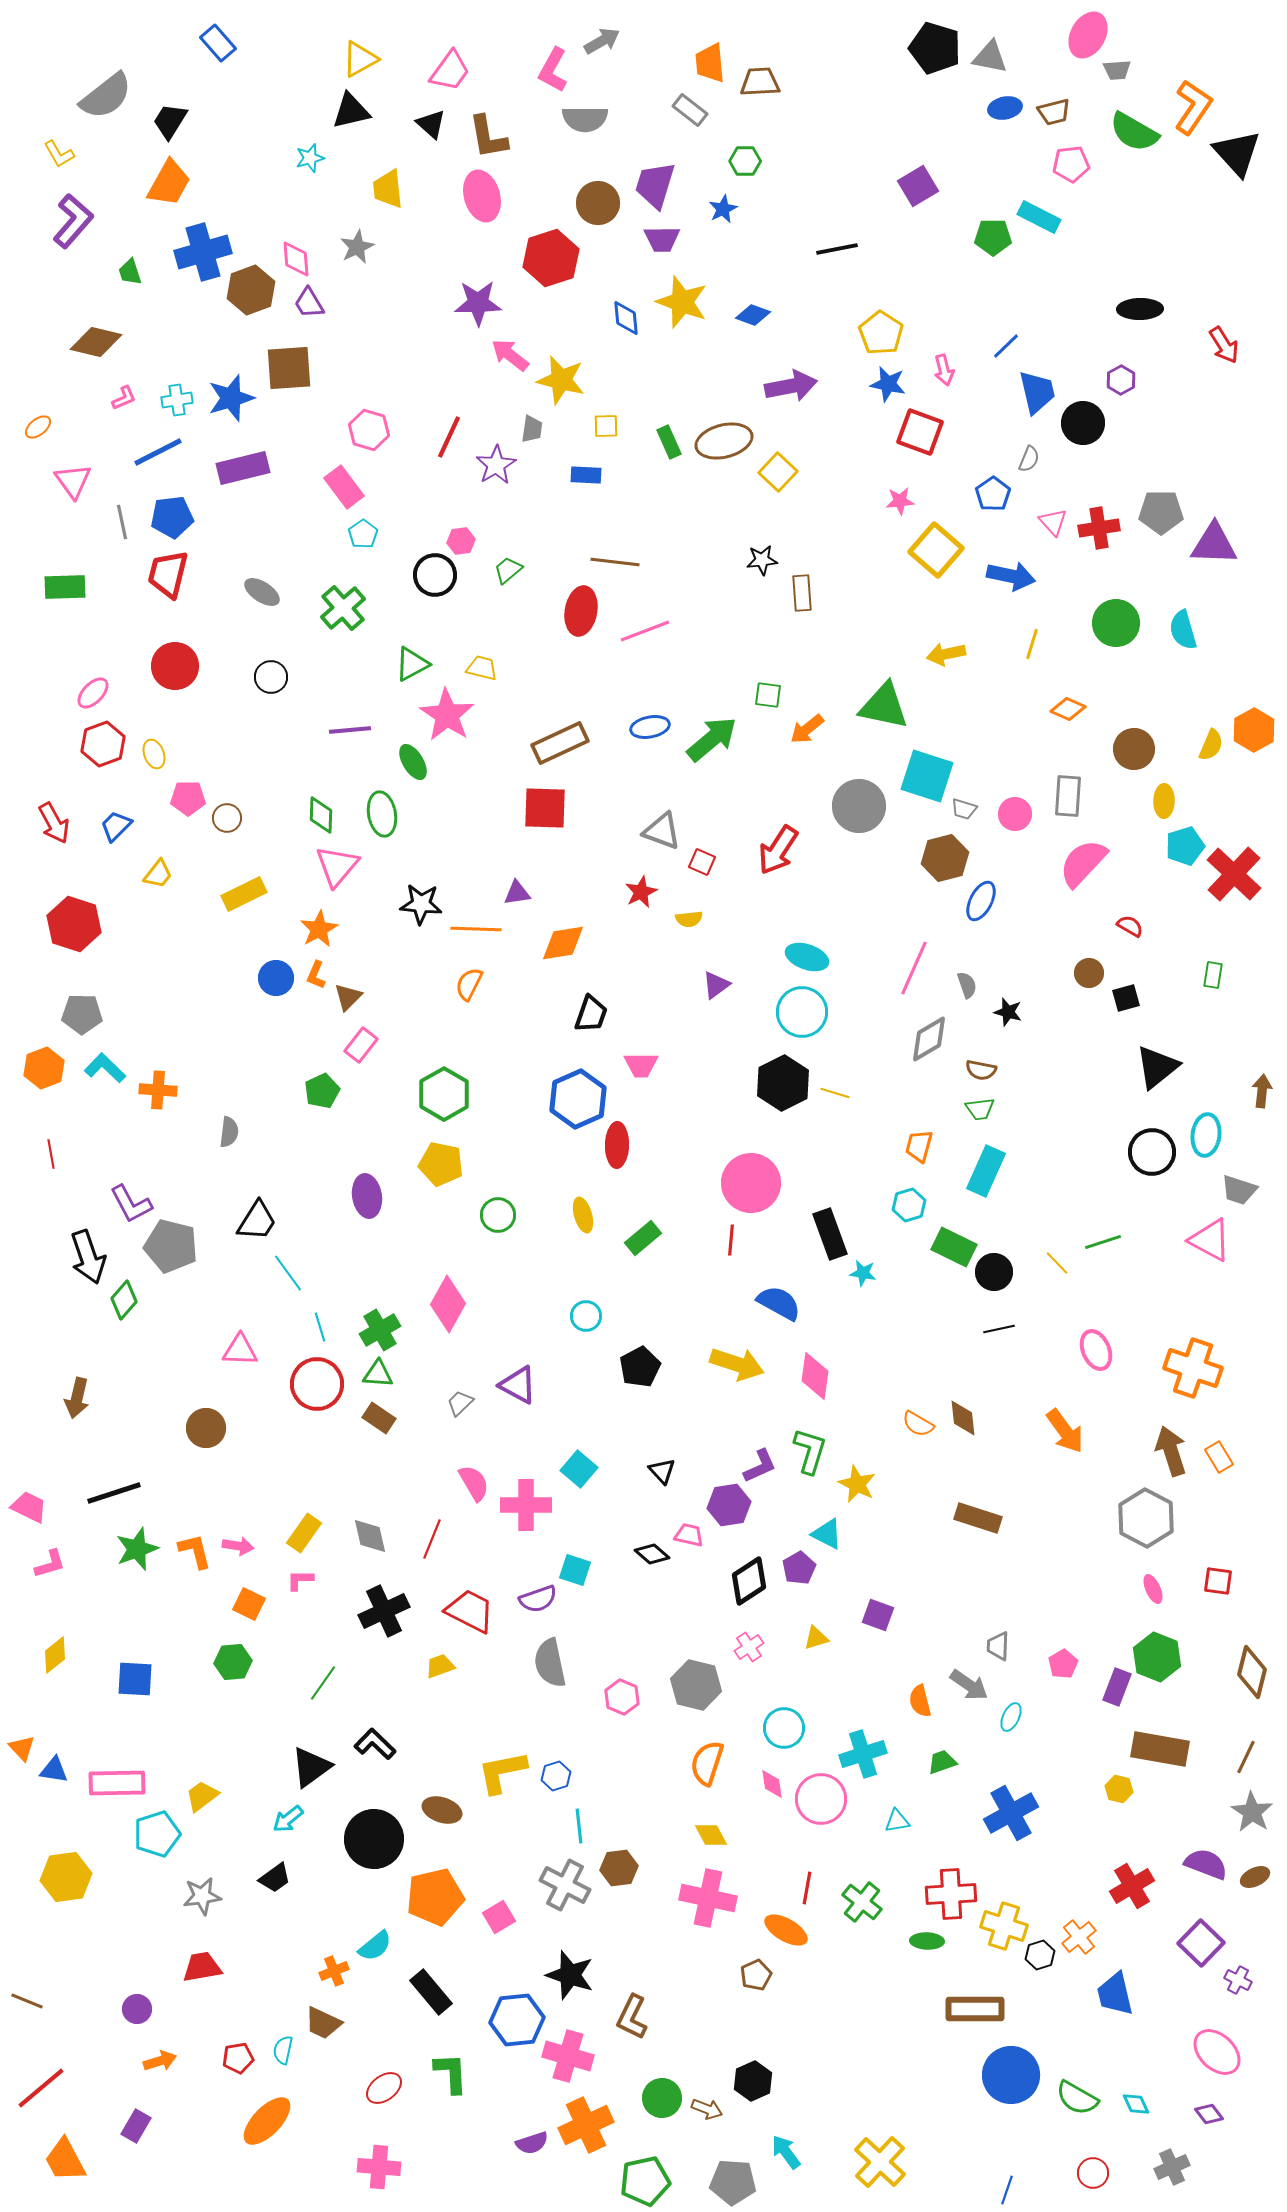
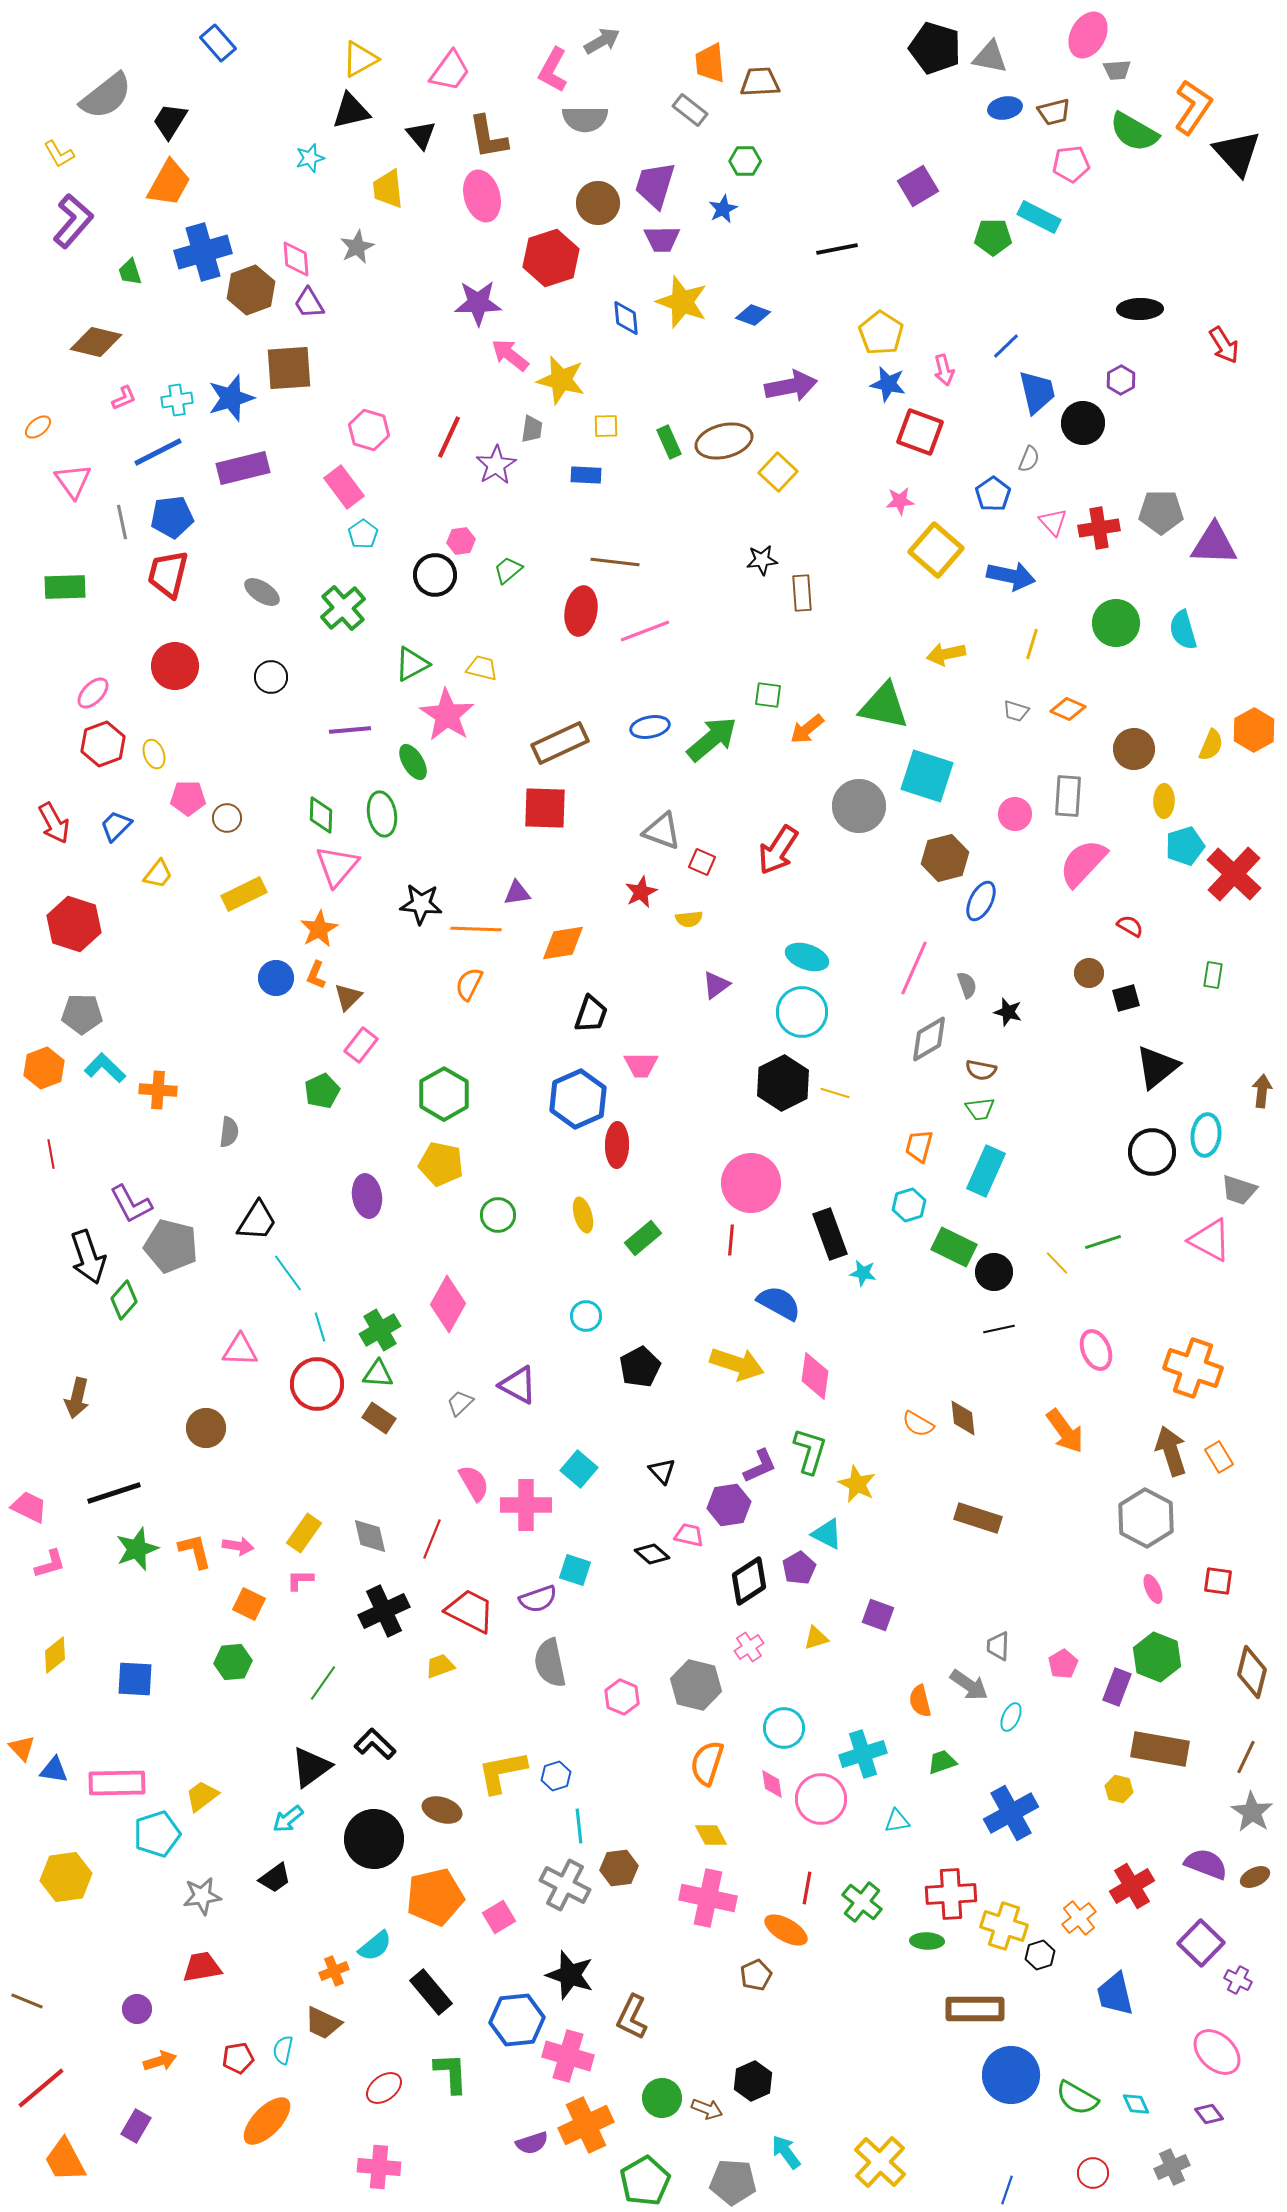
black triangle at (431, 124): moved 10 px left, 11 px down; rotated 8 degrees clockwise
gray trapezoid at (964, 809): moved 52 px right, 98 px up
orange cross at (1079, 1937): moved 19 px up
green pentagon at (645, 2181): rotated 18 degrees counterclockwise
